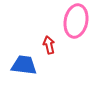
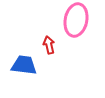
pink ellipse: moved 1 px up
